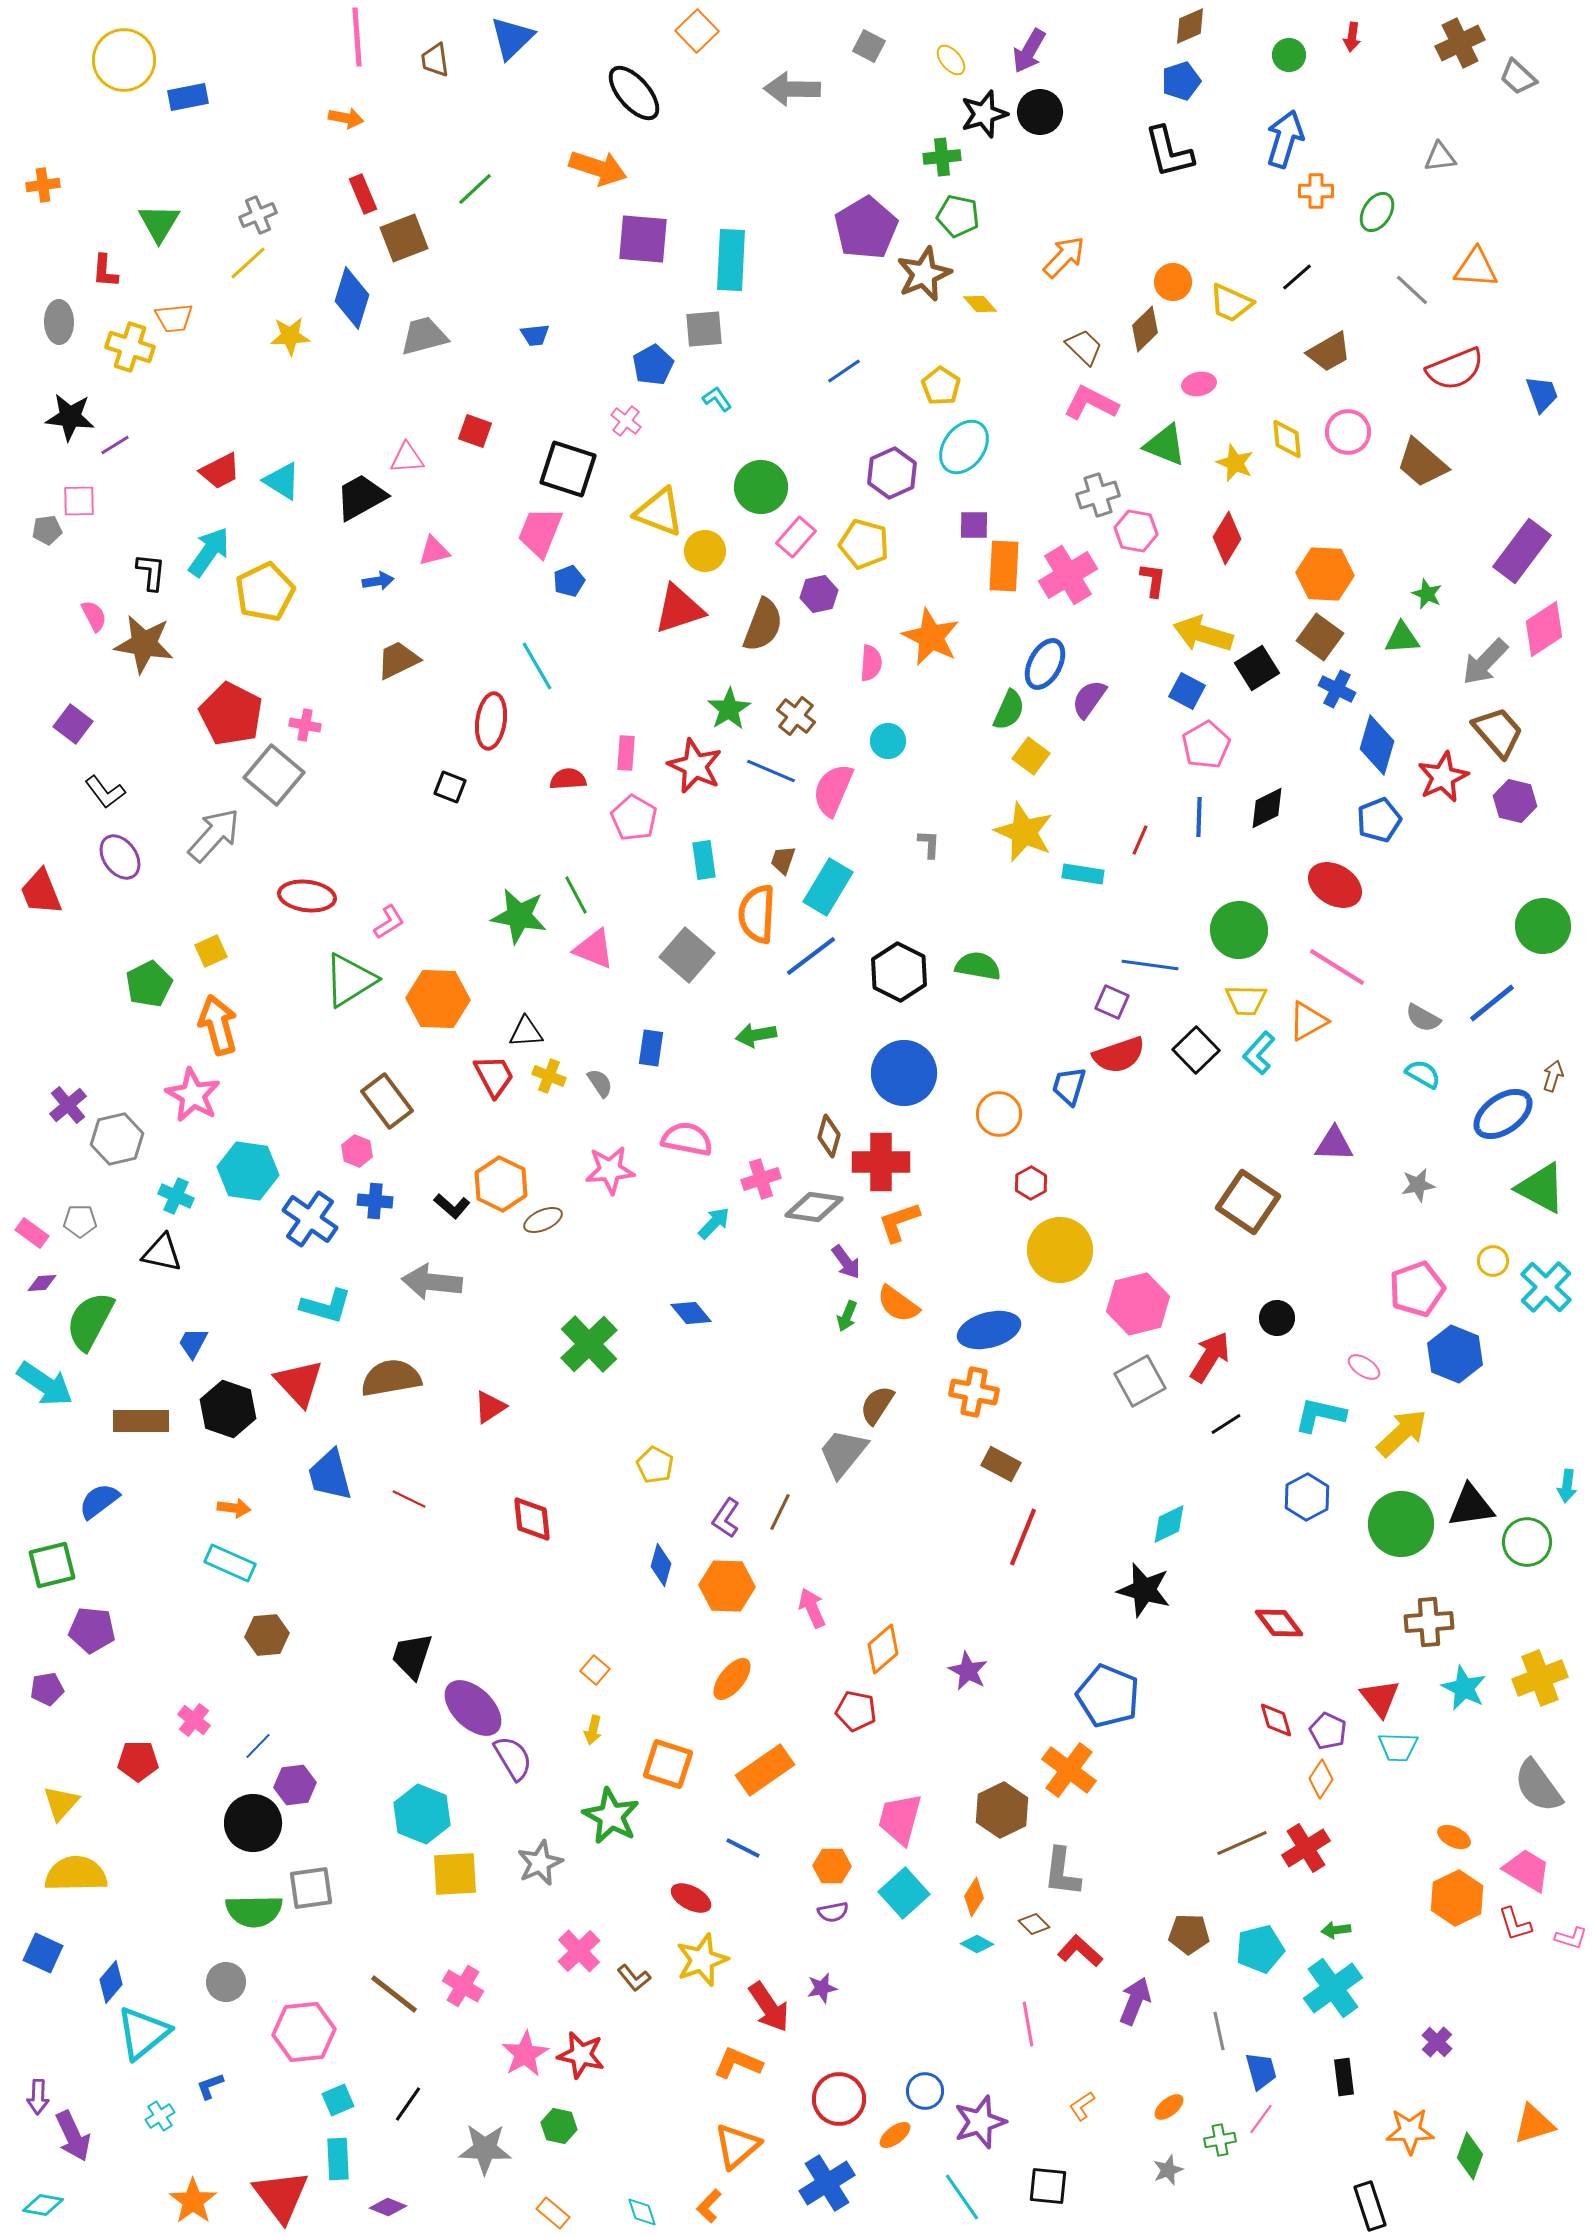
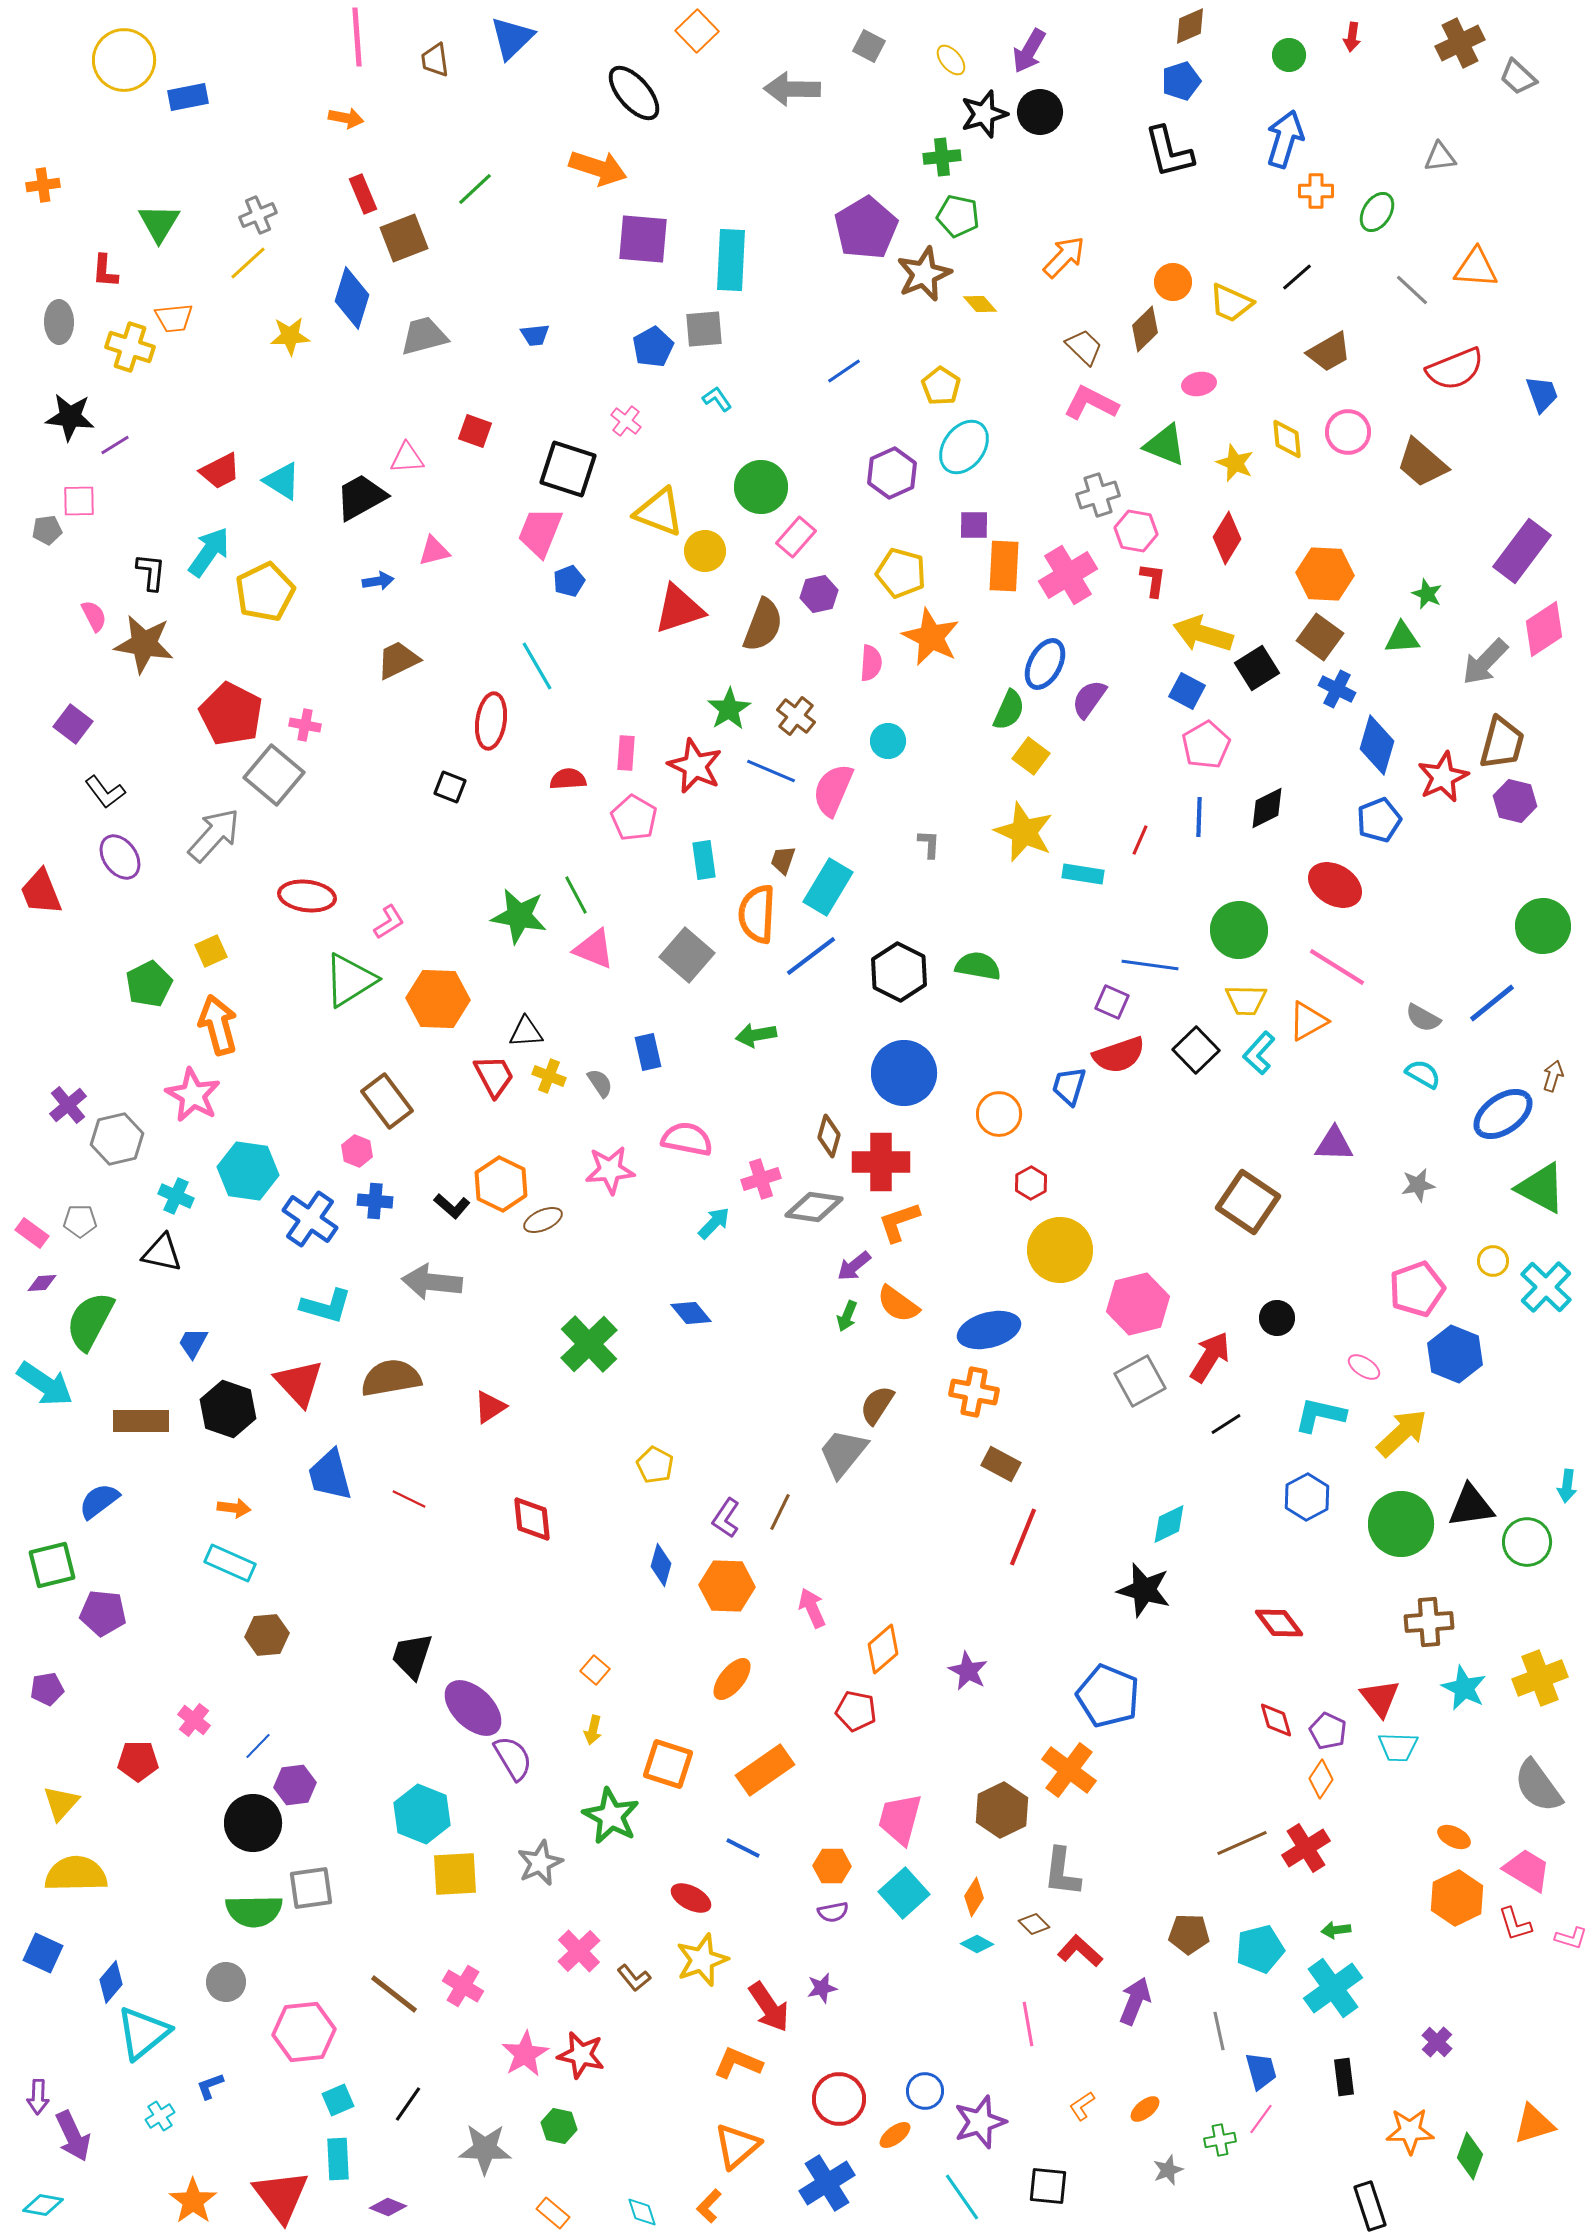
blue pentagon at (653, 365): moved 18 px up
yellow pentagon at (864, 544): moved 37 px right, 29 px down
brown trapezoid at (1498, 732): moved 4 px right, 11 px down; rotated 56 degrees clockwise
blue rectangle at (651, 1048): moved 3 px left, 4 px down; rotated 21 degrees counterclockwise
purple arrow at (846, 1262): moved 8 px right, 4 px down; rotated 87 degrees clockwise
purple pentagon at (92, 1630): moved 11 px right, 17 px up
orange ellipse at (1169, 2107): moved 24 px left, 2 px down
